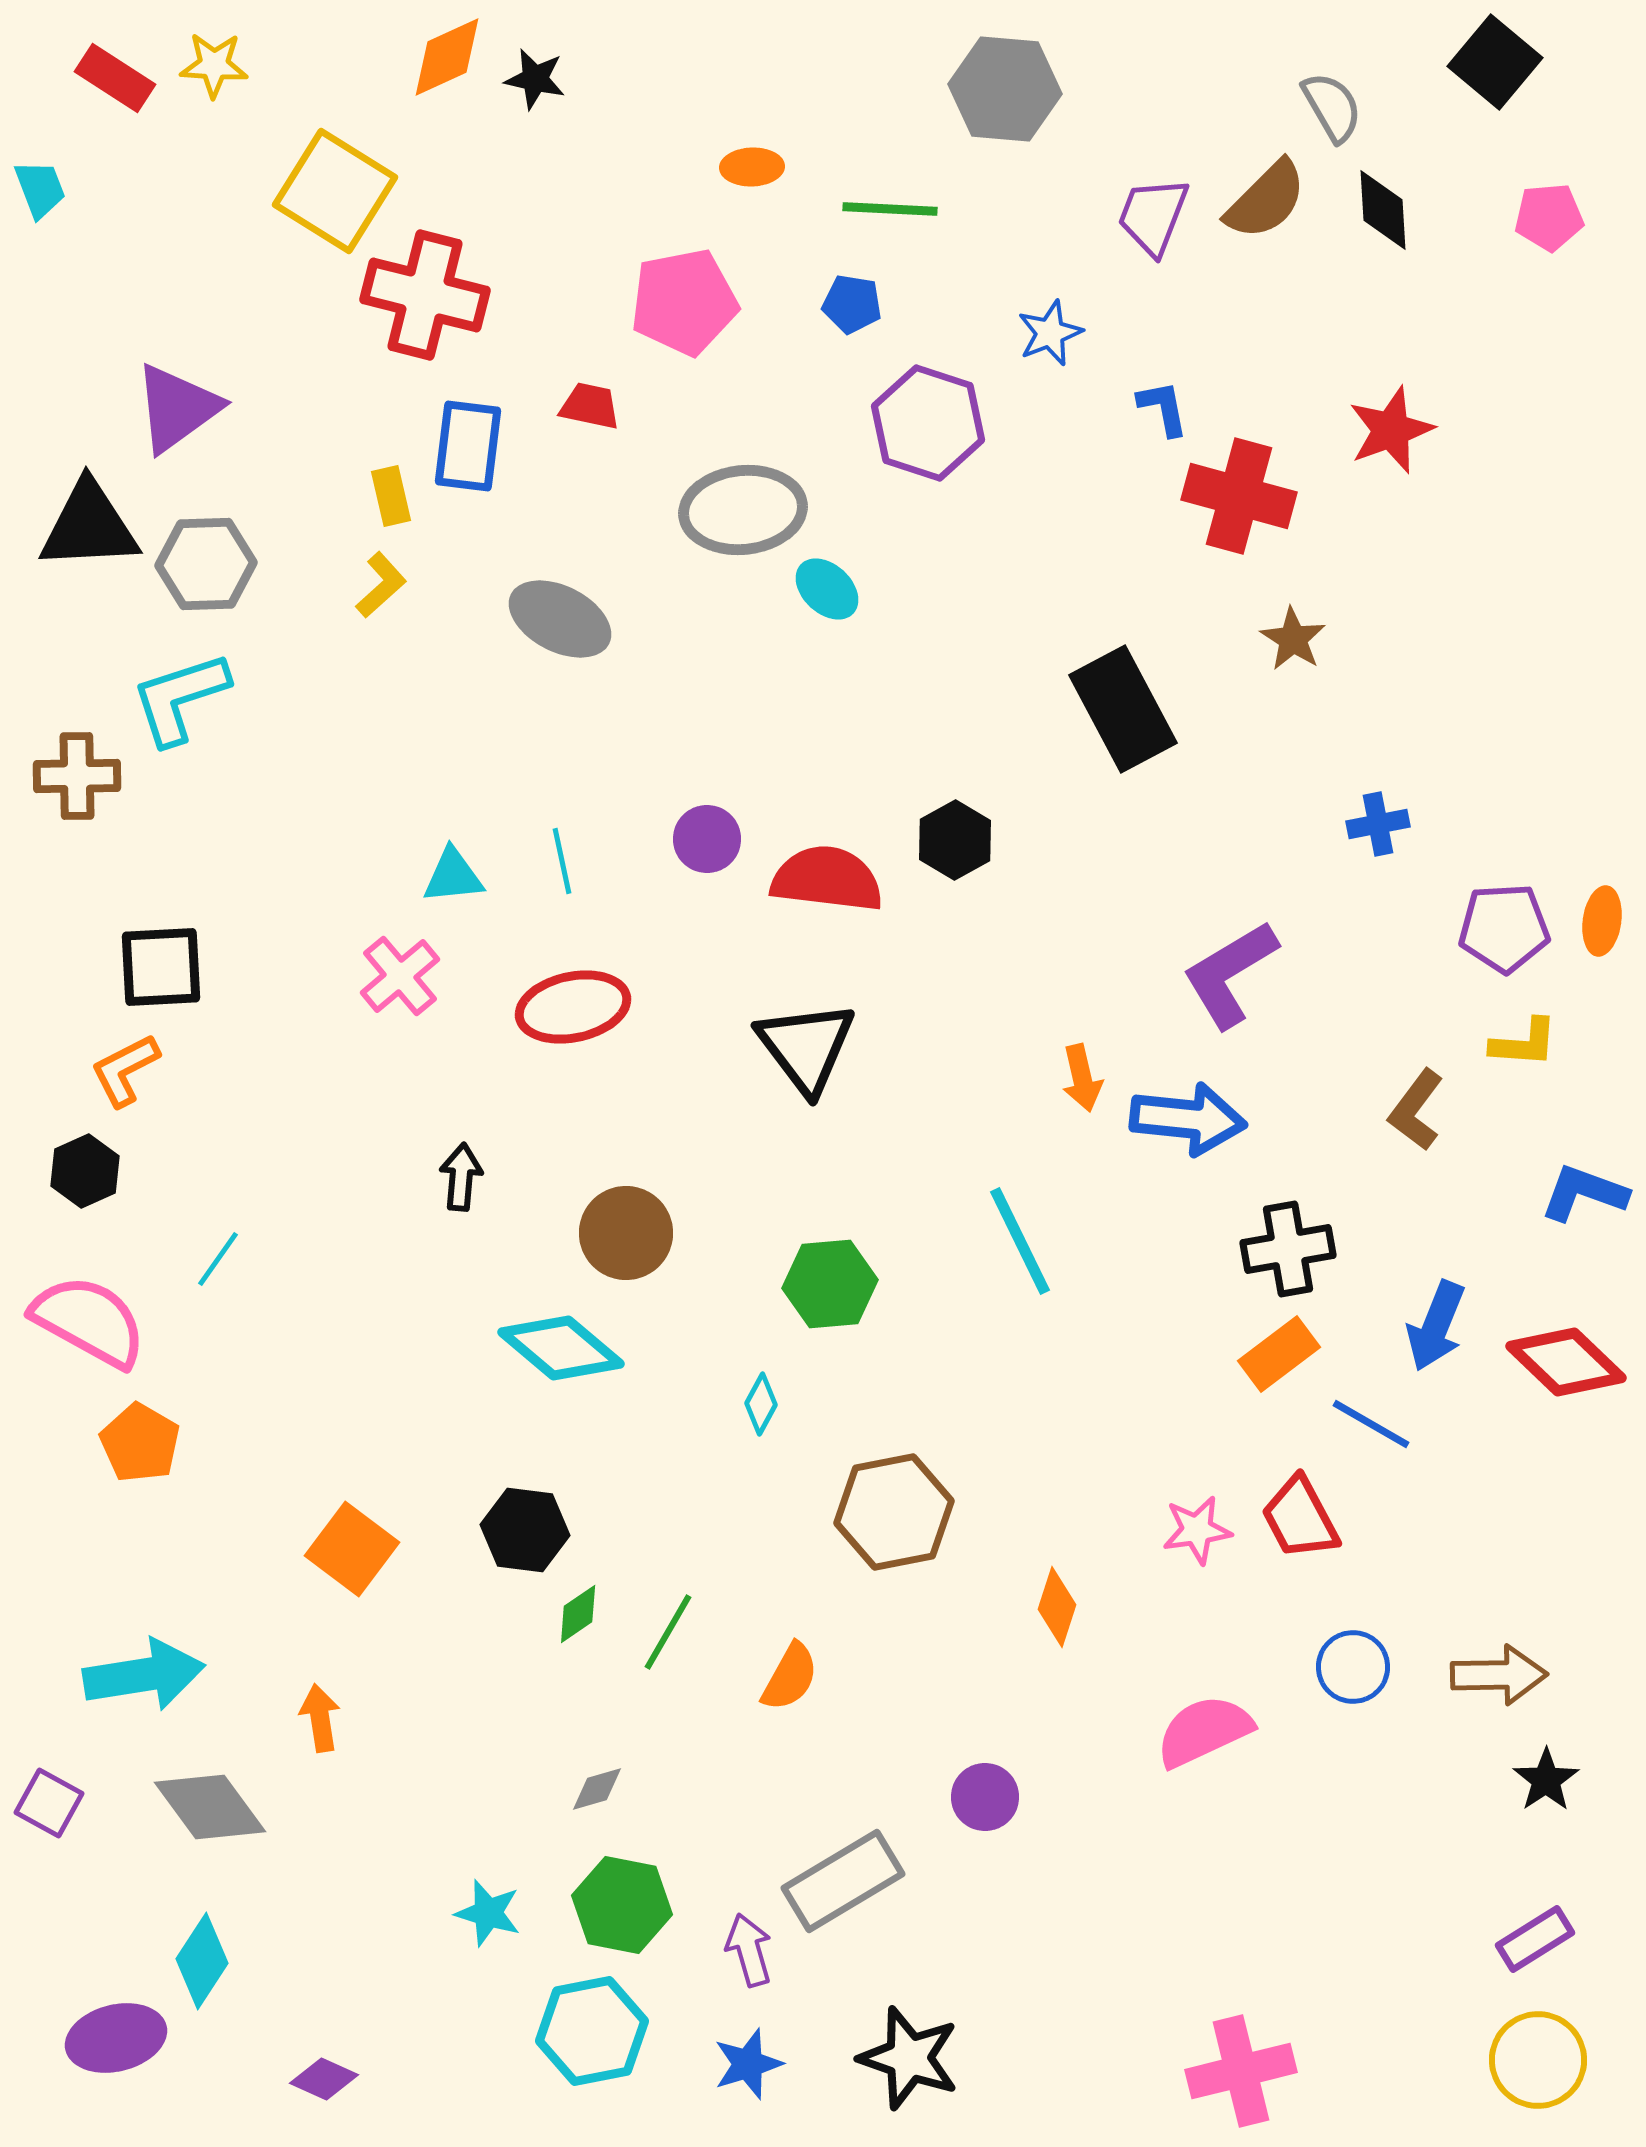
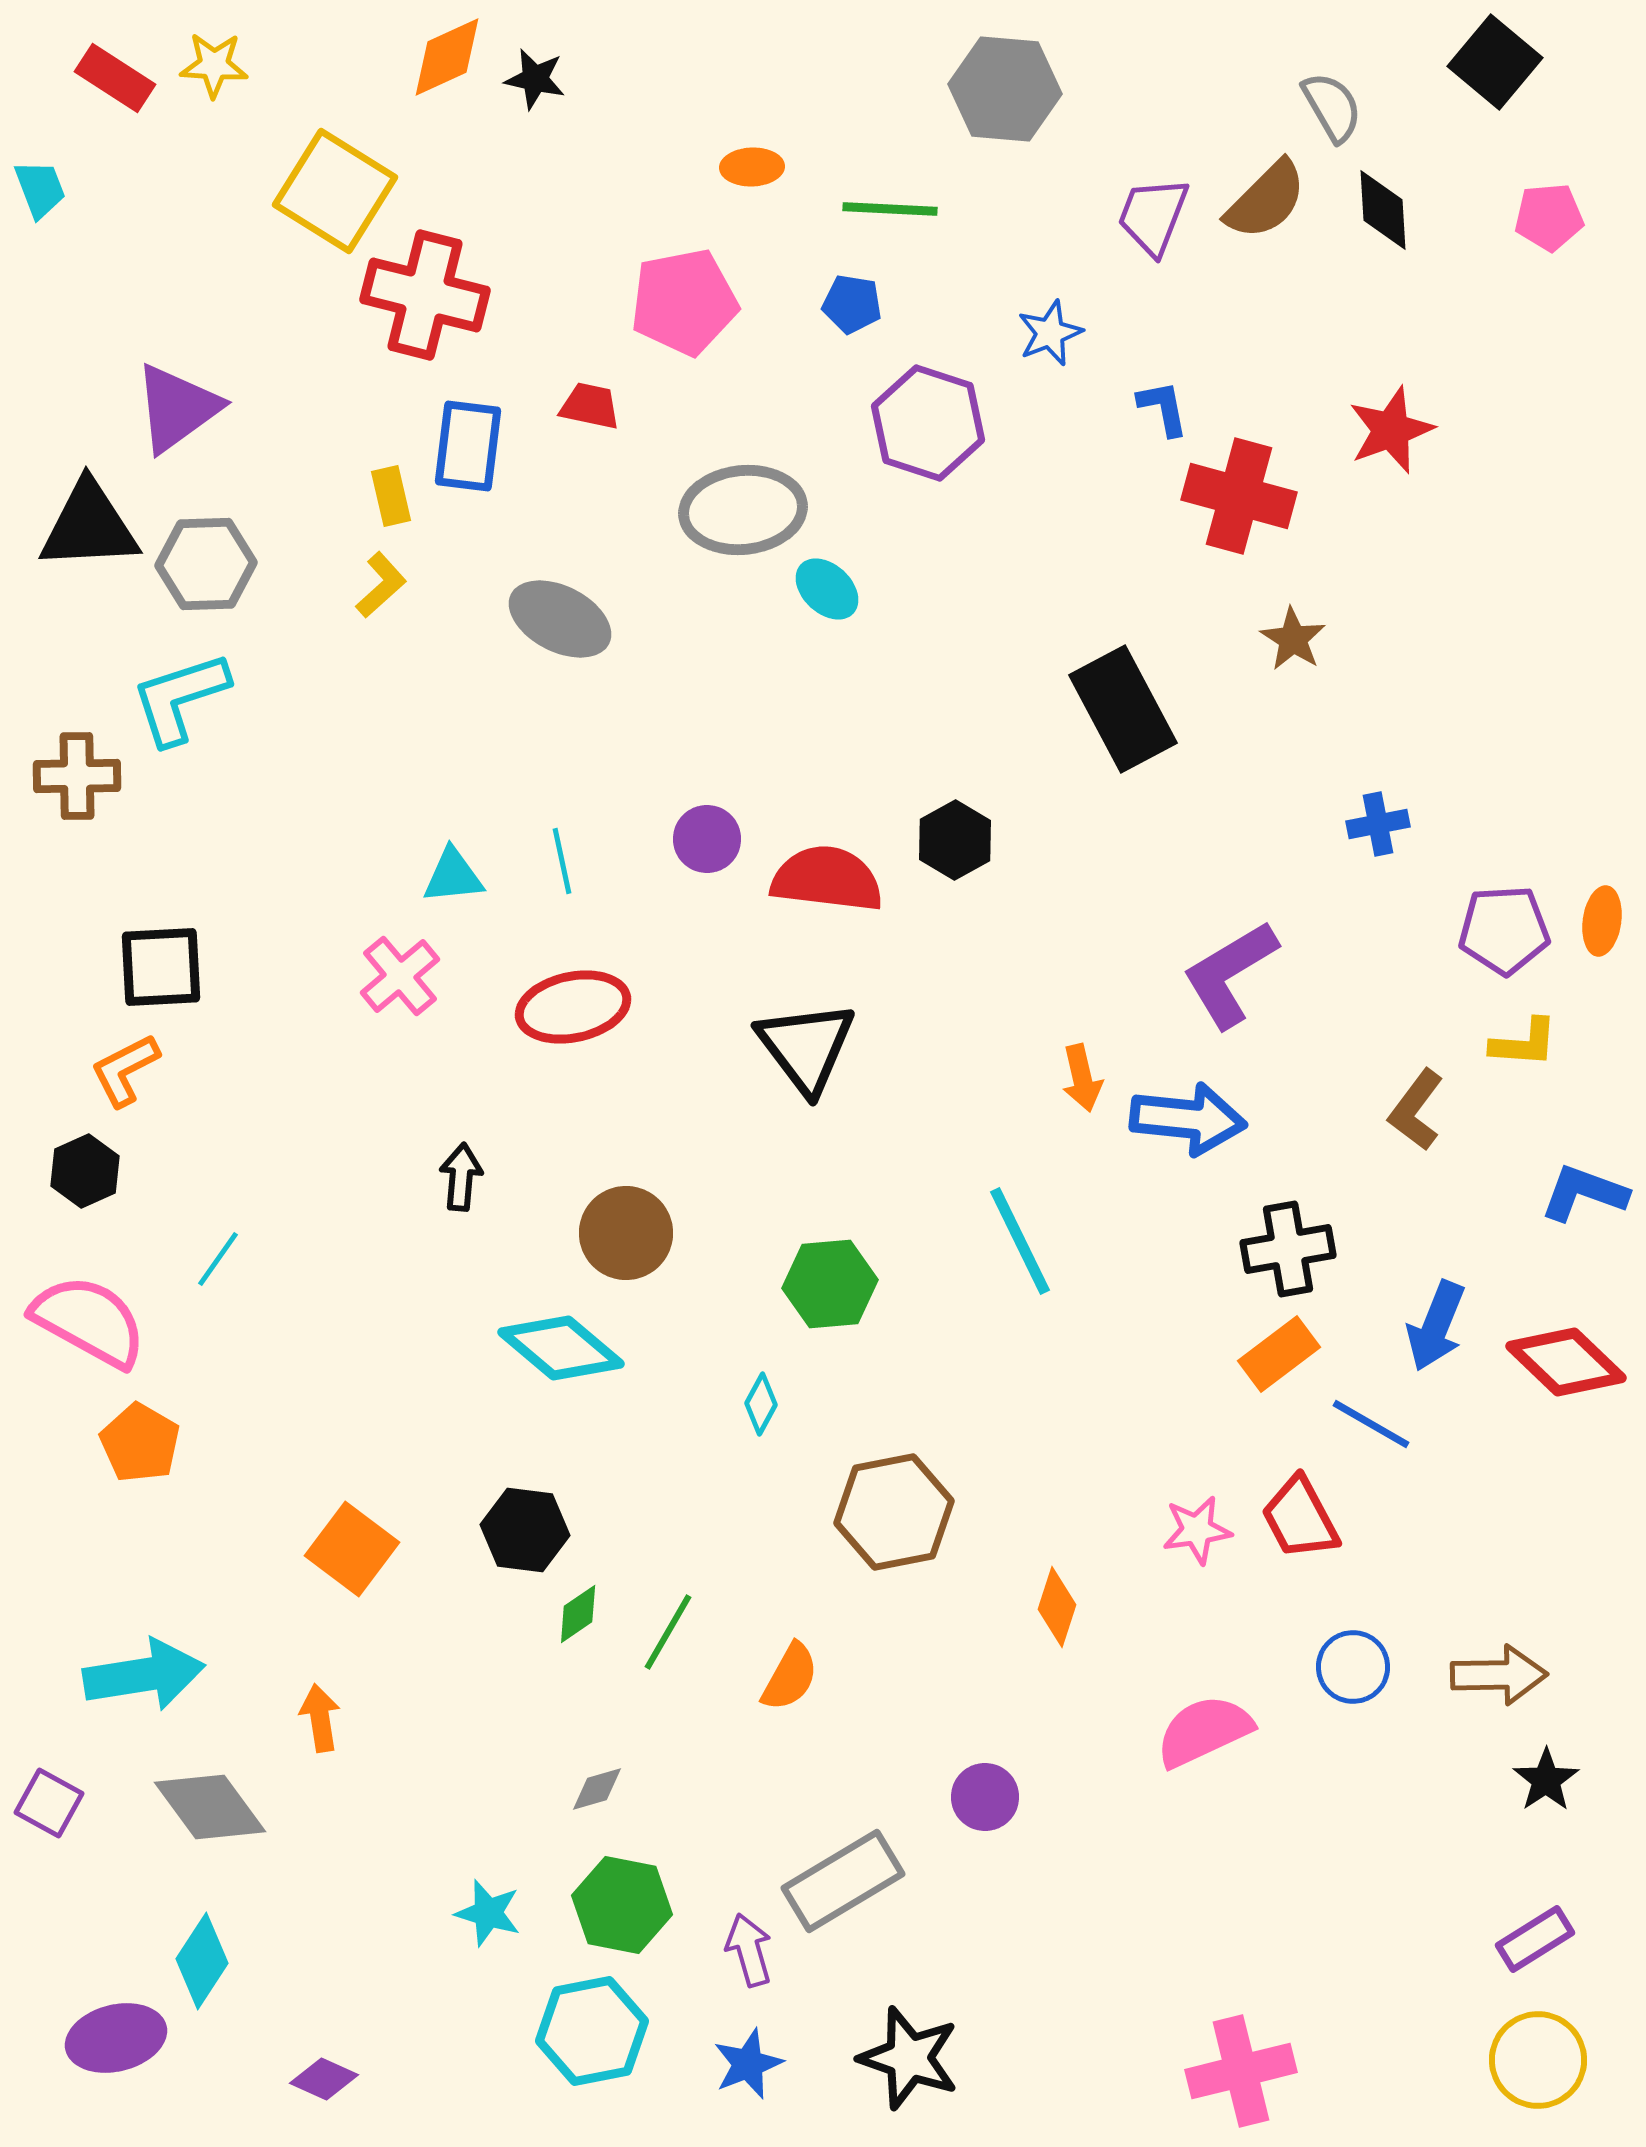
purple pentagon at (1504, 928): moved 2 px down
blue star at (748, 2064): rotated 4 degrees counterclockwise
